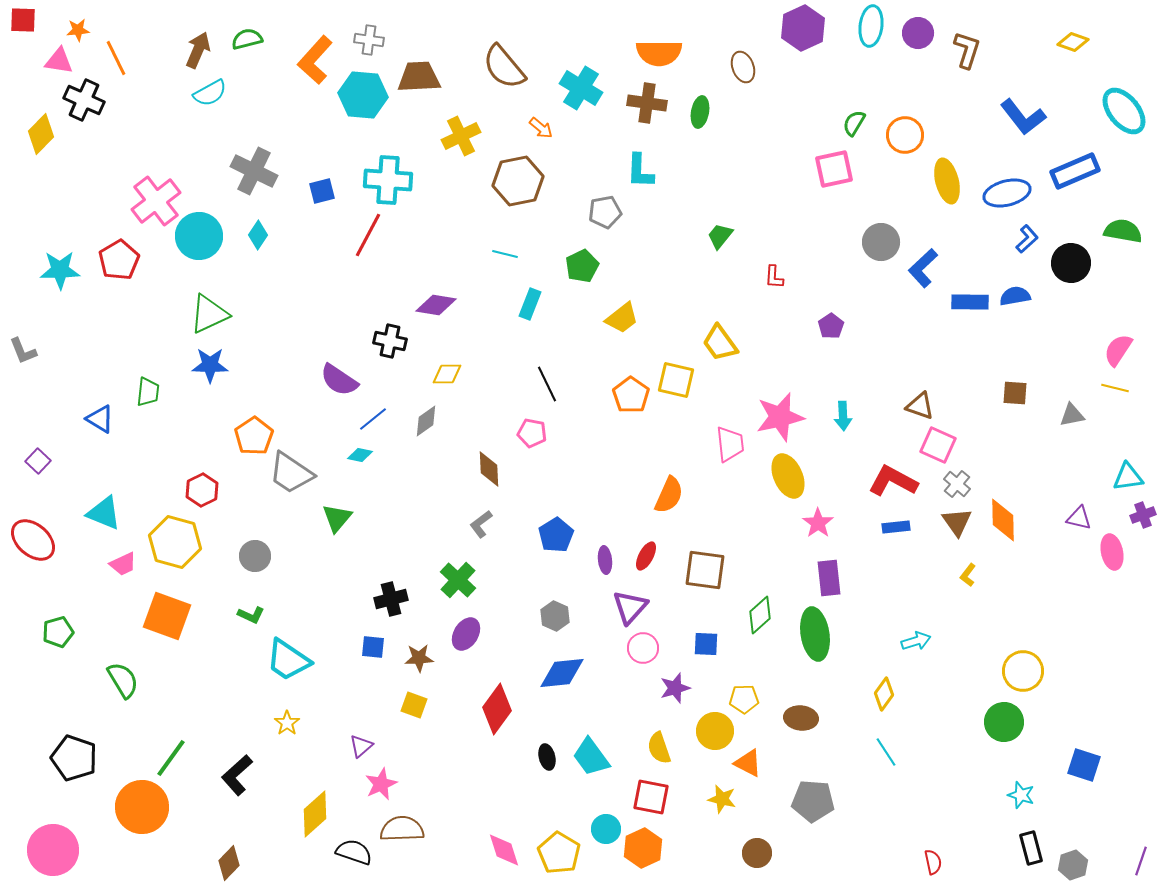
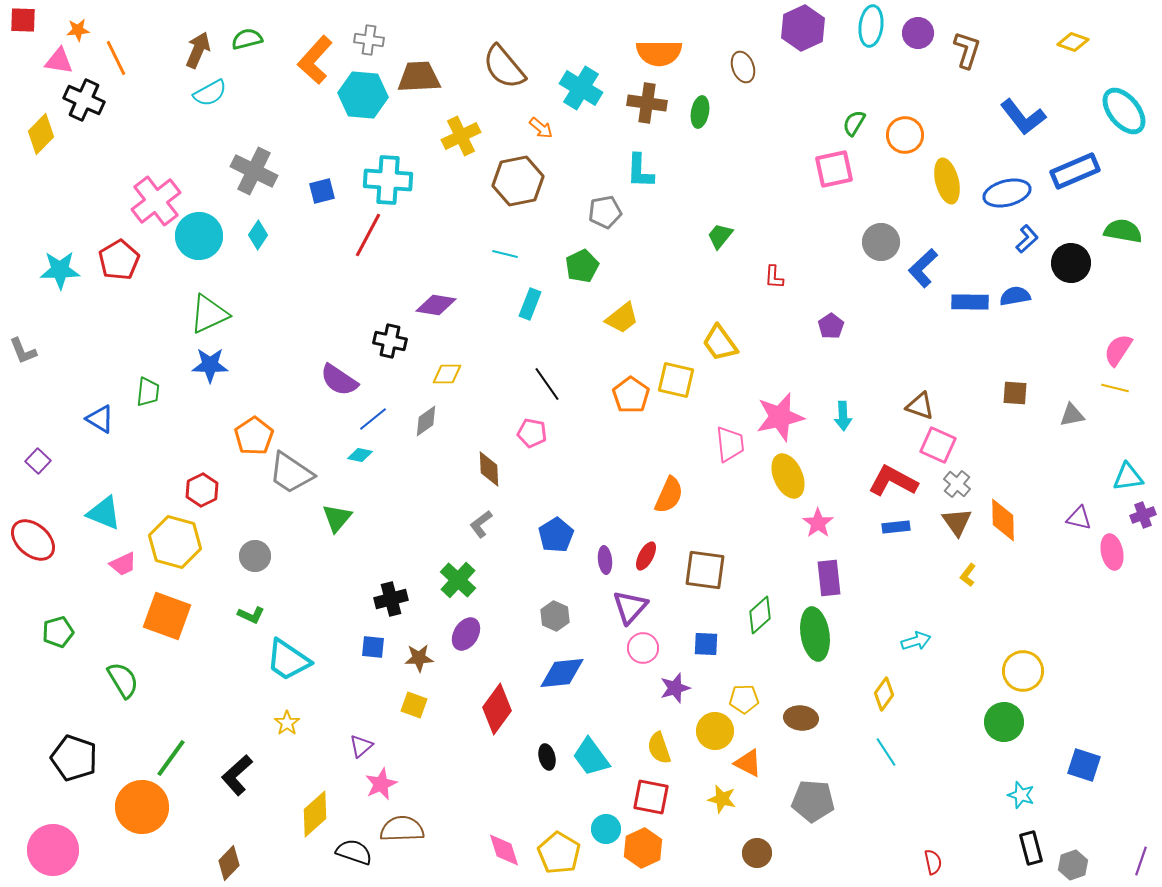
black line at (547, 384): rotated 9 degrees counterclockwise
